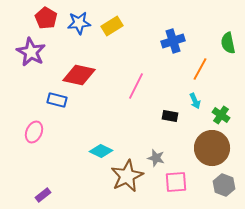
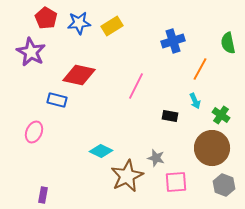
purple rectangle: rotated 42 degrees counterclockwise
